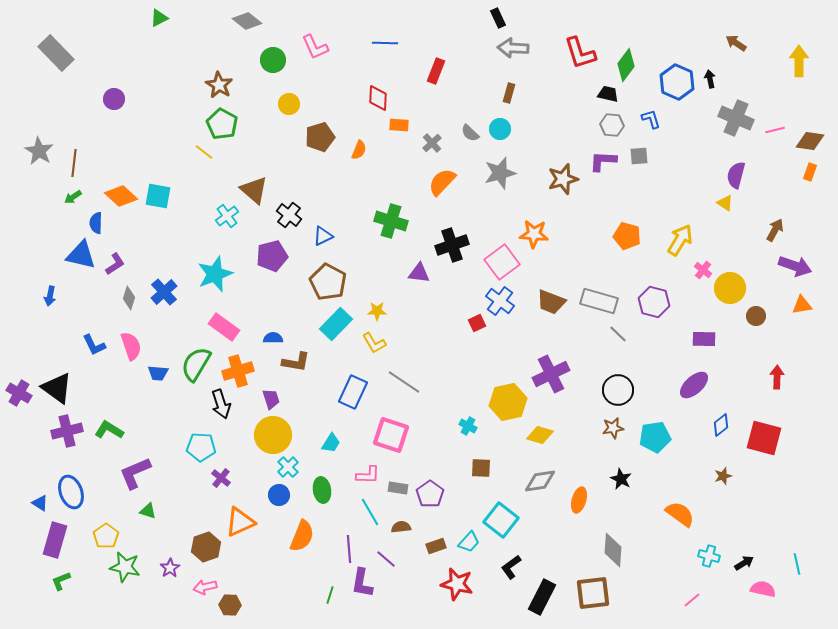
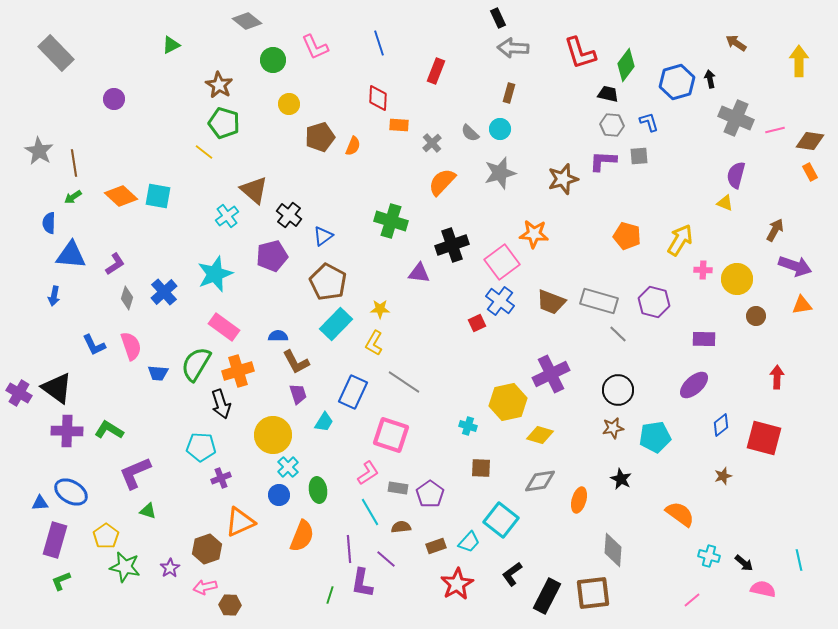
green triangle at (159, 18): moved 12 px right, 27 px down
blue line at (385, 43): moved 6 px left; rotated 70 degrees clockwise
blue hexagon at (677, 82): rotated 20 degrees clockwise
blue L-shape at (651, 119): moved 2 px left, 3 px down
green pentagon at (222, 124): moved 2 px right, 1 px up; rotated 12 degrees counterclockwise
orange semicircle at (359, 150): moved 6 px left, 4 px up
brown line at (74, 163): rotated 16 degrees counterclockwise
orange rectangle at (810, 172): rotated 48 degrees counterclockwise
yellow triangle at (725, 203): rotated 12 degrees counterclockwise
blue semicircle at (96, 223): moved 47 px left
blue triangle at (323, 236): rotated 10 degrees counterclockwise
blue triangle at (81, 255): moved 10 px left; rotated 8 degrees counterclockwise
pink cross at (703, 270): rotated 36 degrees counterclockwise
yellow circle at (730, 288): moved 7 px right, 9 px up
blue arrow at (50, 296): moved 4 px right
gray diamond at (129, 298): moved 2 px left
yellow star at (377, 311): moved 3 px right, 2 px up
blue semicircle at (273, 338): moved 5 px right, 2 px up
yellow L-shape at (374, 343): rotated 60 degrees clockwise
brown L-shape at (296, 362): rotated 52 degrees clockwise
purple trapezoid at (271, 399): moved 27 px right, 5 px up
cyan cross at (468, 426): rotated 12 degrees counterclockwise
purple cross at (67, 431): rotated 16 degrees clockwise
cyan trapezoid at (331, 443): moved 7 px left, 21 px up
pink L-shape at (368, 475): moved 2 px up; rotated 35 degrees counterclockwise
purple cross at (221, 478): rotated 30 degrees clockwise
green ellipse at (322, 490): moved 4 px left
blue ellipse at (71, 492): rotated 40 degrees counterclockwise
blue triangle at (40, 503): rotated 36 degrees counterclockwise
brown hexagon at (206, 547): moved 1 px right, 2 px down
black arrow at (744, 563): rotated 72 degrees clockwise
cyan line at (797, 564): moved 2 px right, 4 px up
black L-shape at (511, 567): moved 1 px right, 7 px down
red star at (457, 584): rotated 28 degrees clockwise
black rectangle at (542, 597): moved 5 px right, 1 px up
